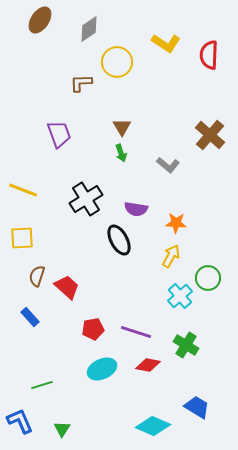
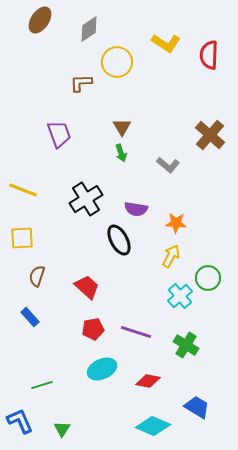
red trapezoid: moved 20 px right
red diamond: moved 16 px down
